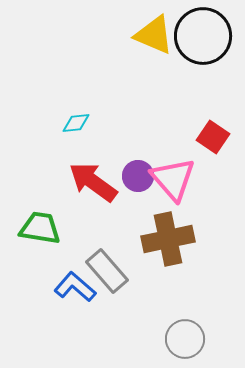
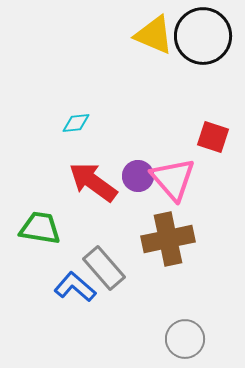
red square: rotated 16 degrees counterclockwise
gray rectangle: moved 3 px left, 3 px up
